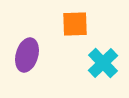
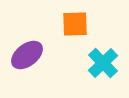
purple ellipse: rotated 36 degrees clockwise
